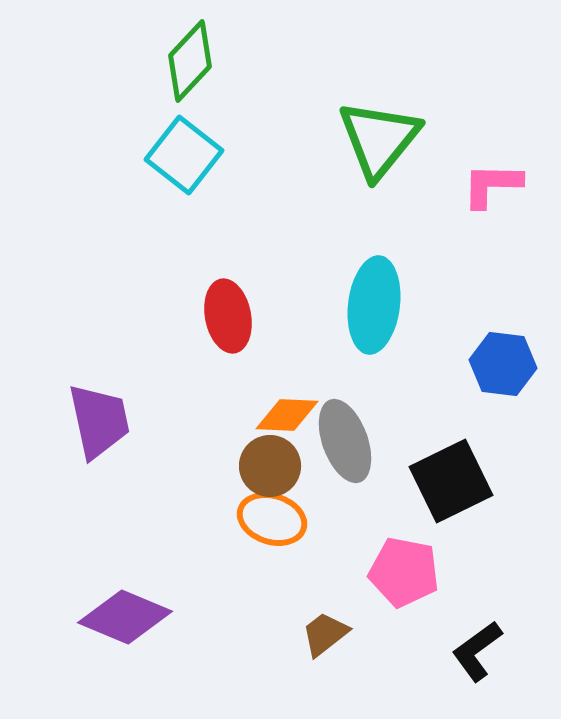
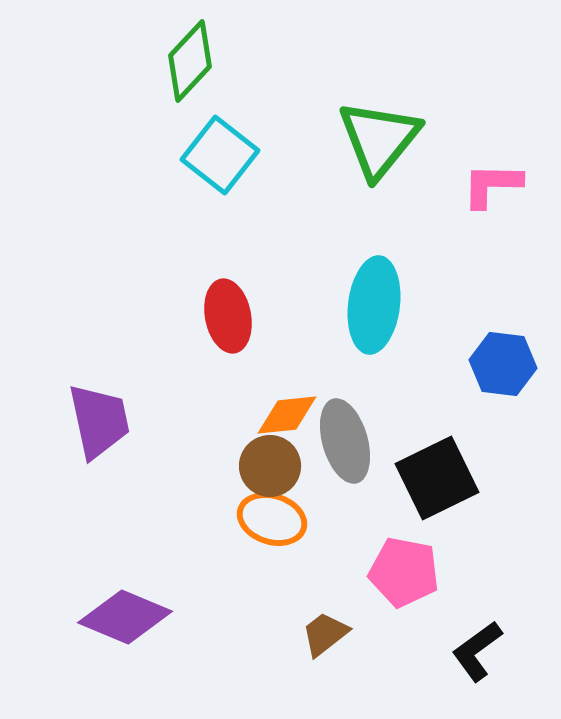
cyan square: moved 36 px right
orange diamond: rotated 8 degrees counterclockwise
gray ellipse: rotated 4 degrees clockwise
black square: moved 14 px left, 3 px up
